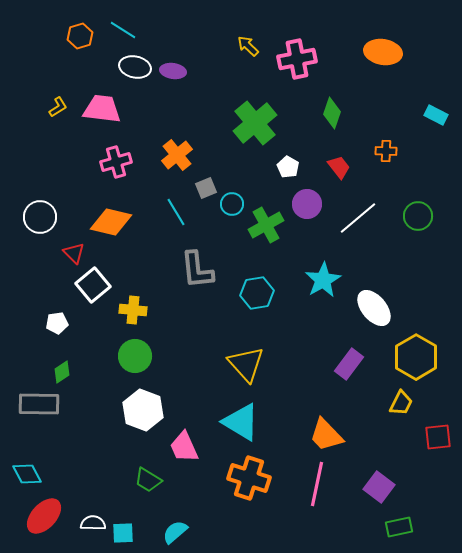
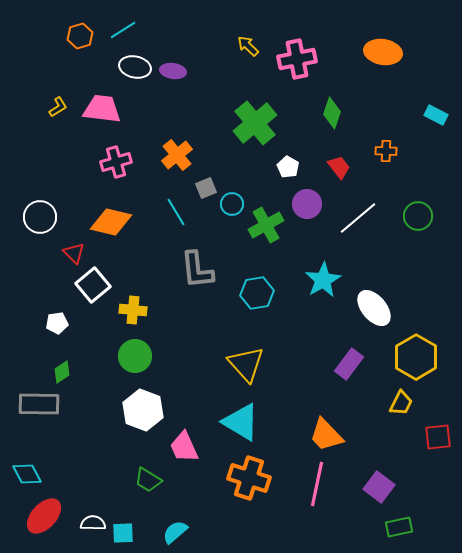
cyan line at (123, 30): rotated 64 degrees counterclockwise
